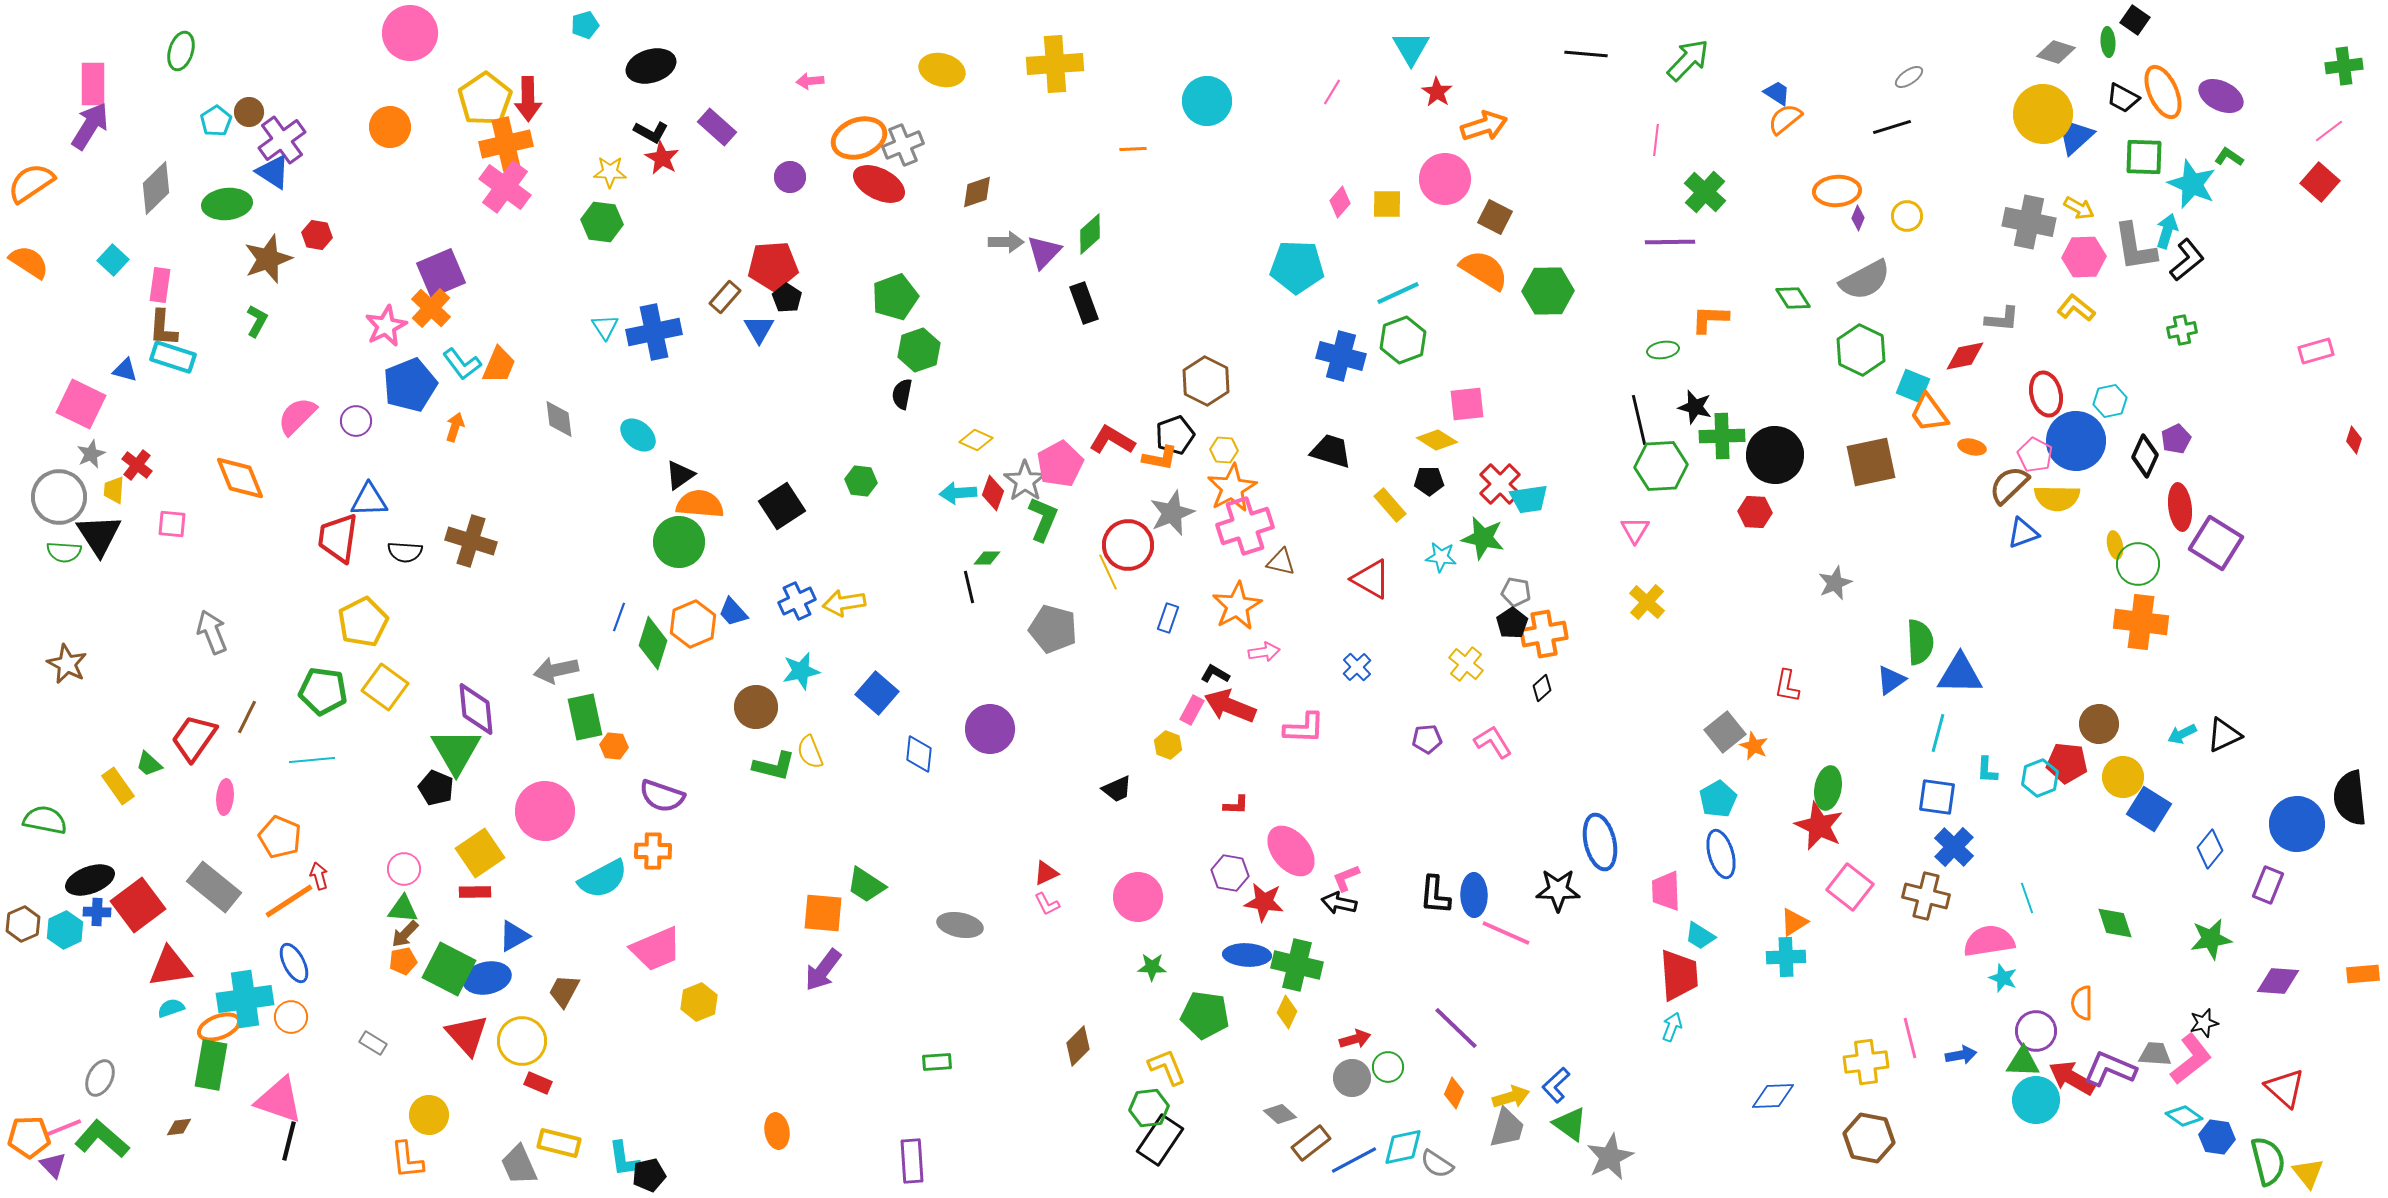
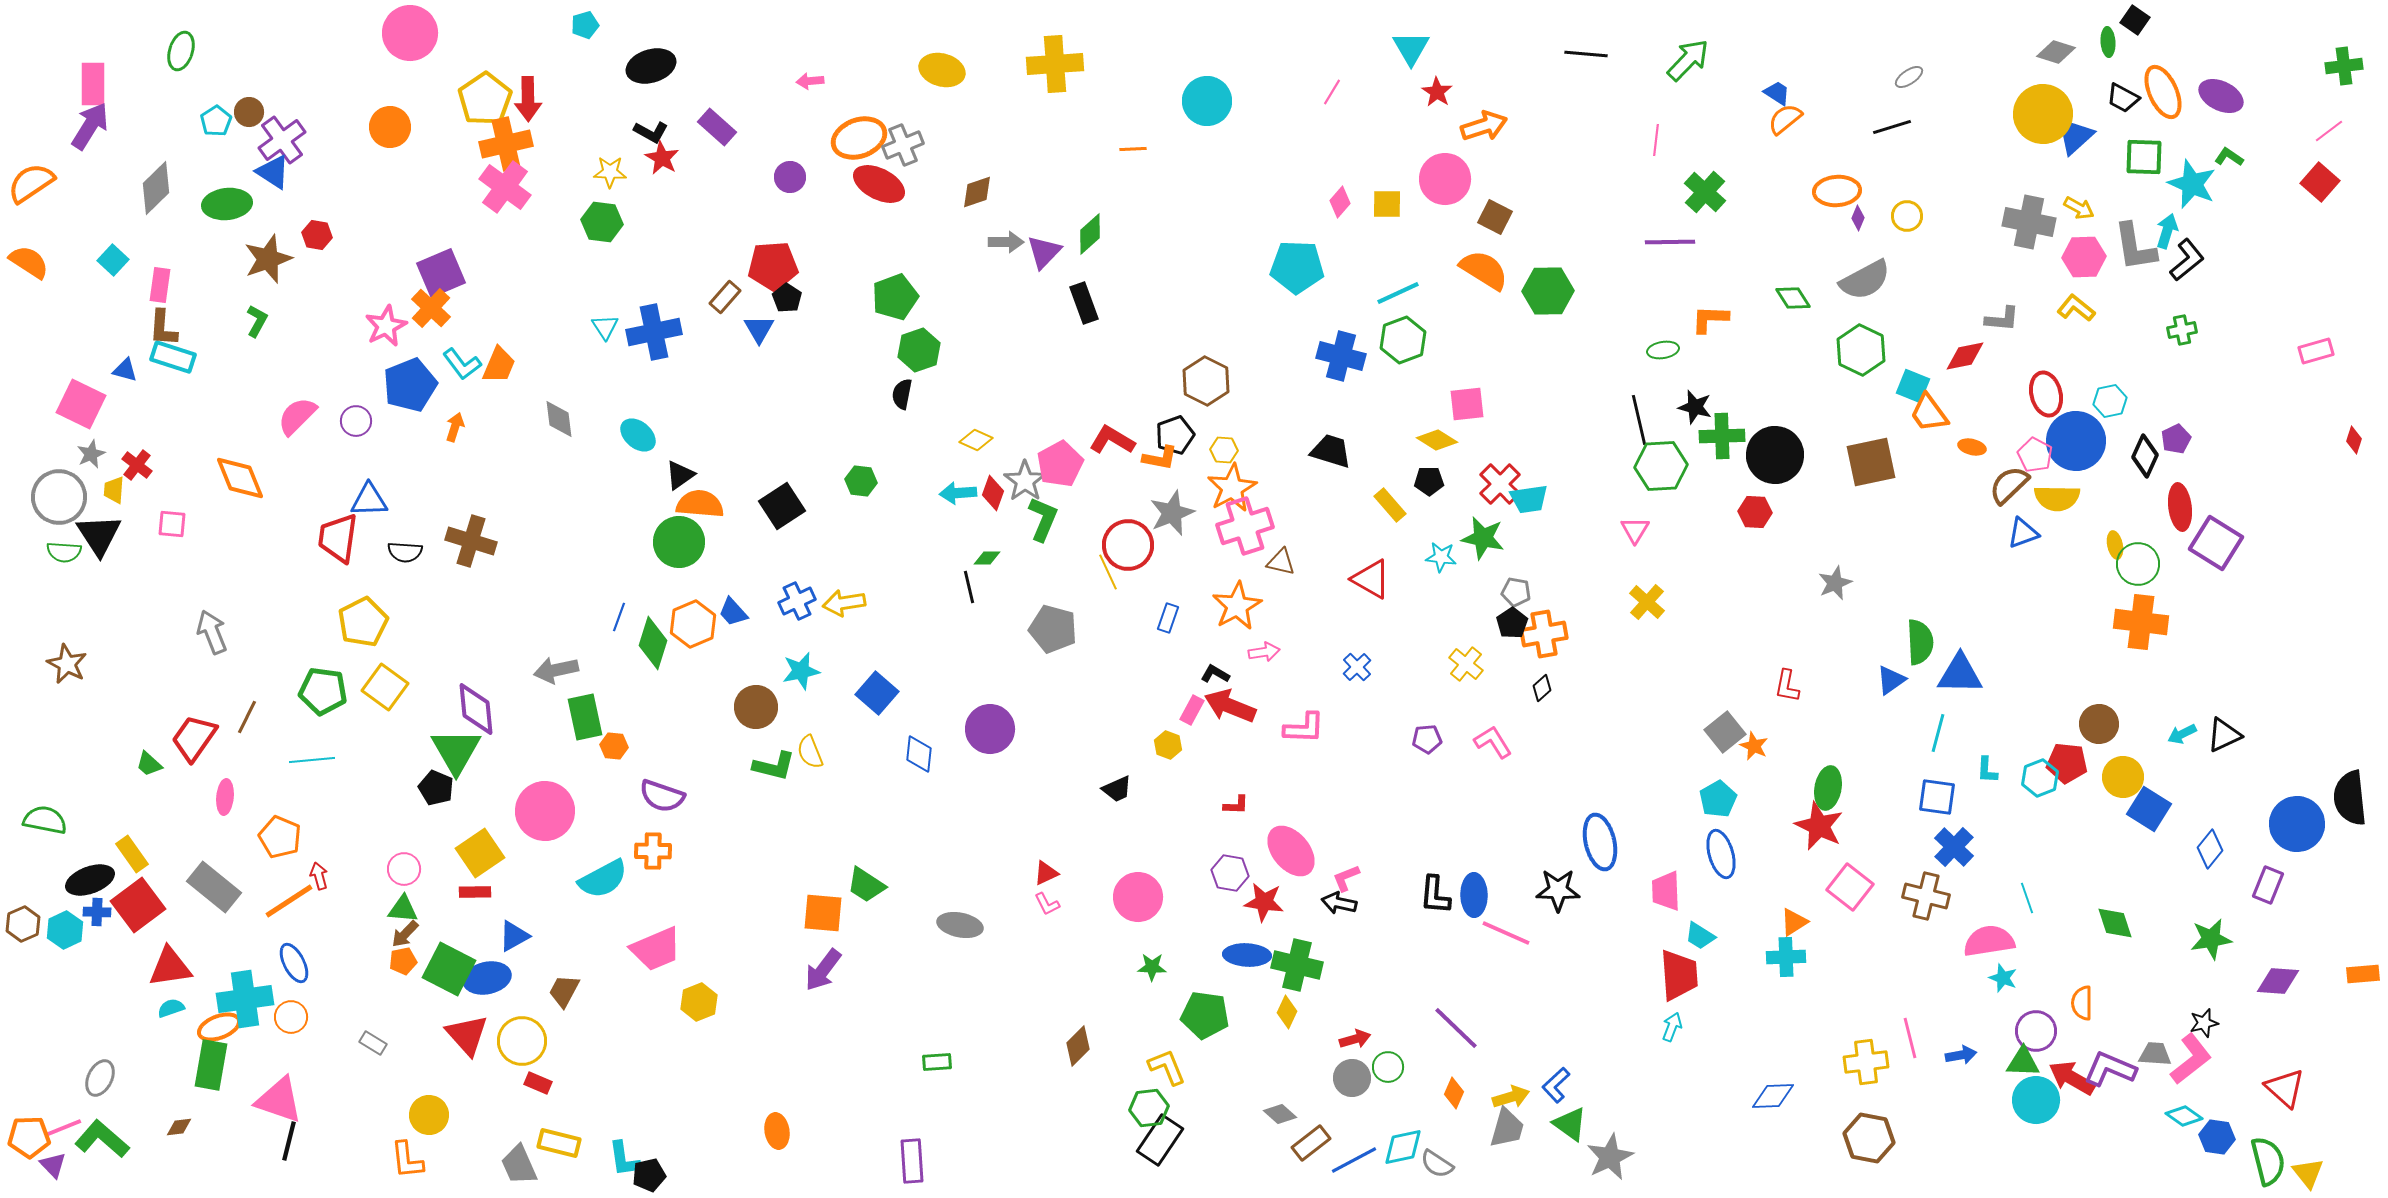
yellow rectangle at (118, 786): moved 14 px right, 68 px down
